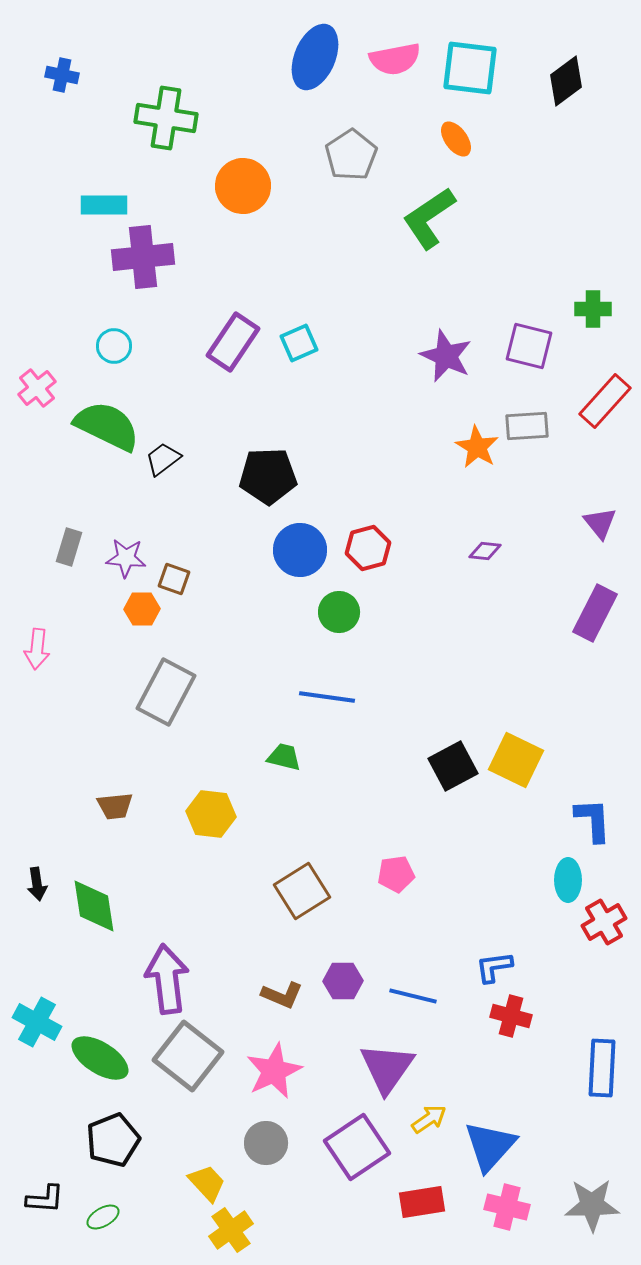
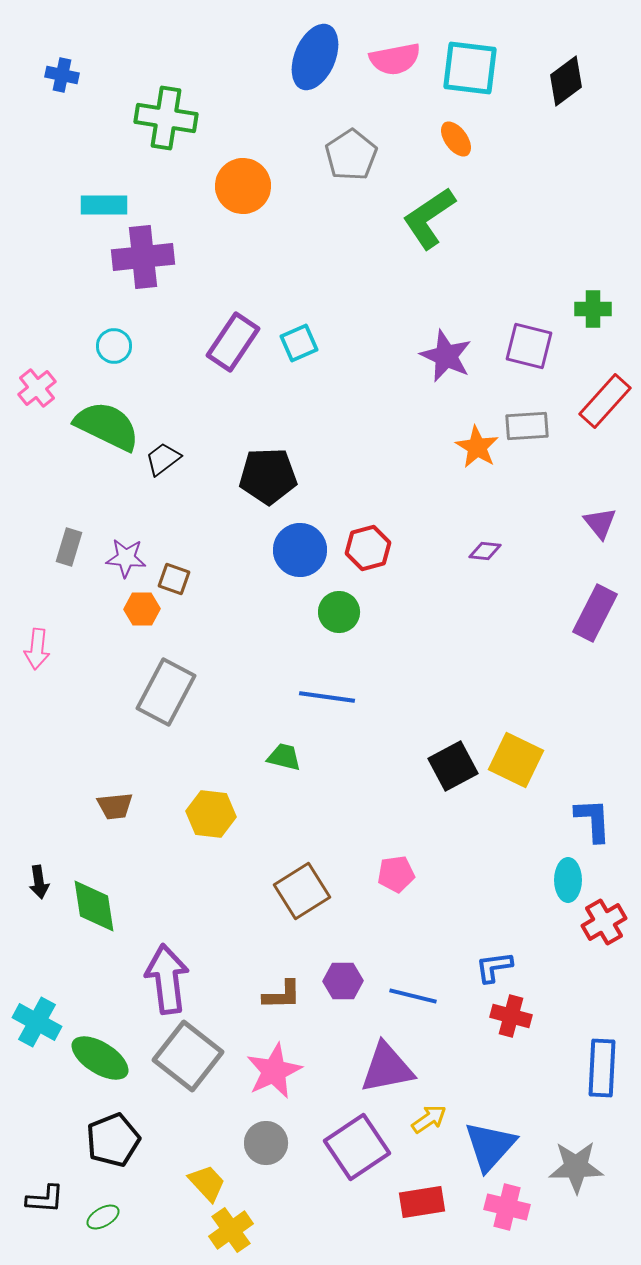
black arrow at (37, 884): moved 2 px right, 2 px up
brown L-shape at (282, 995): rotated 24 degrees counterclockwise
purple triangle at (387, 1068): rotated 44 degrees clockwise
gray star at (592, 1205): moved 16 px left, 38 px up
